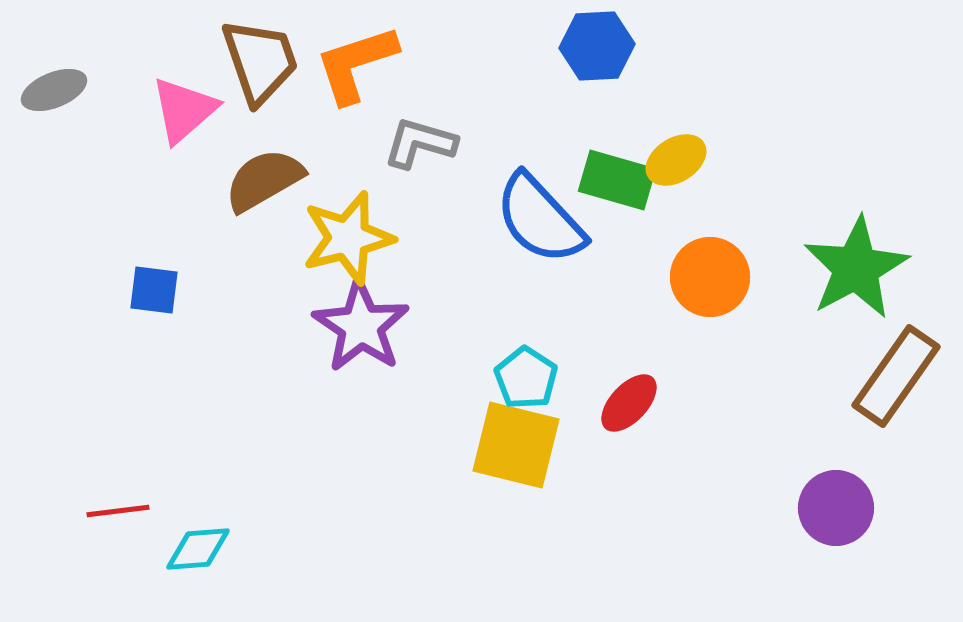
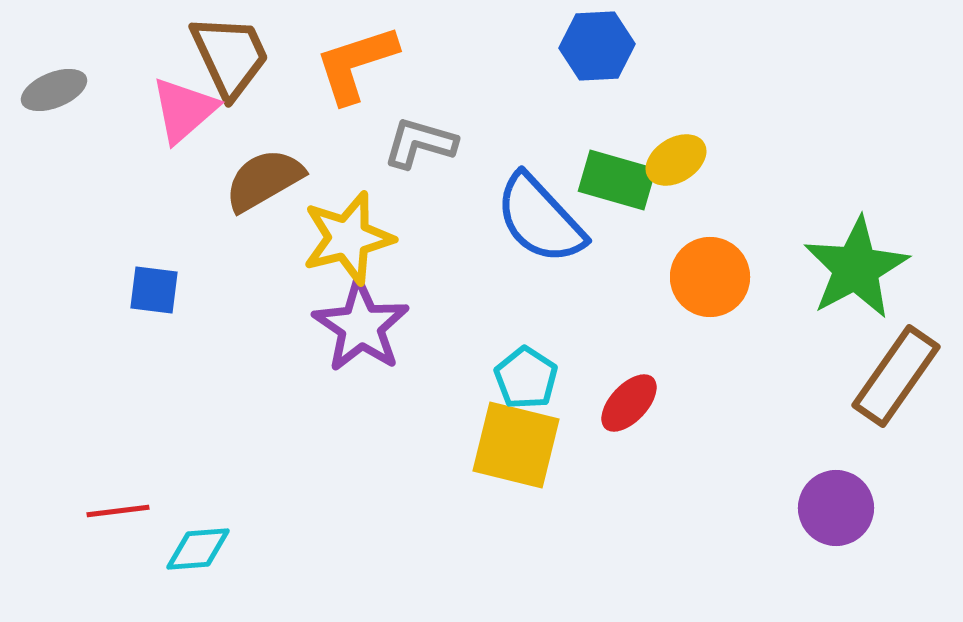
brown trapezoid: moved 30 px left, 5 px up; rotated 6 degrees counterclockwise
